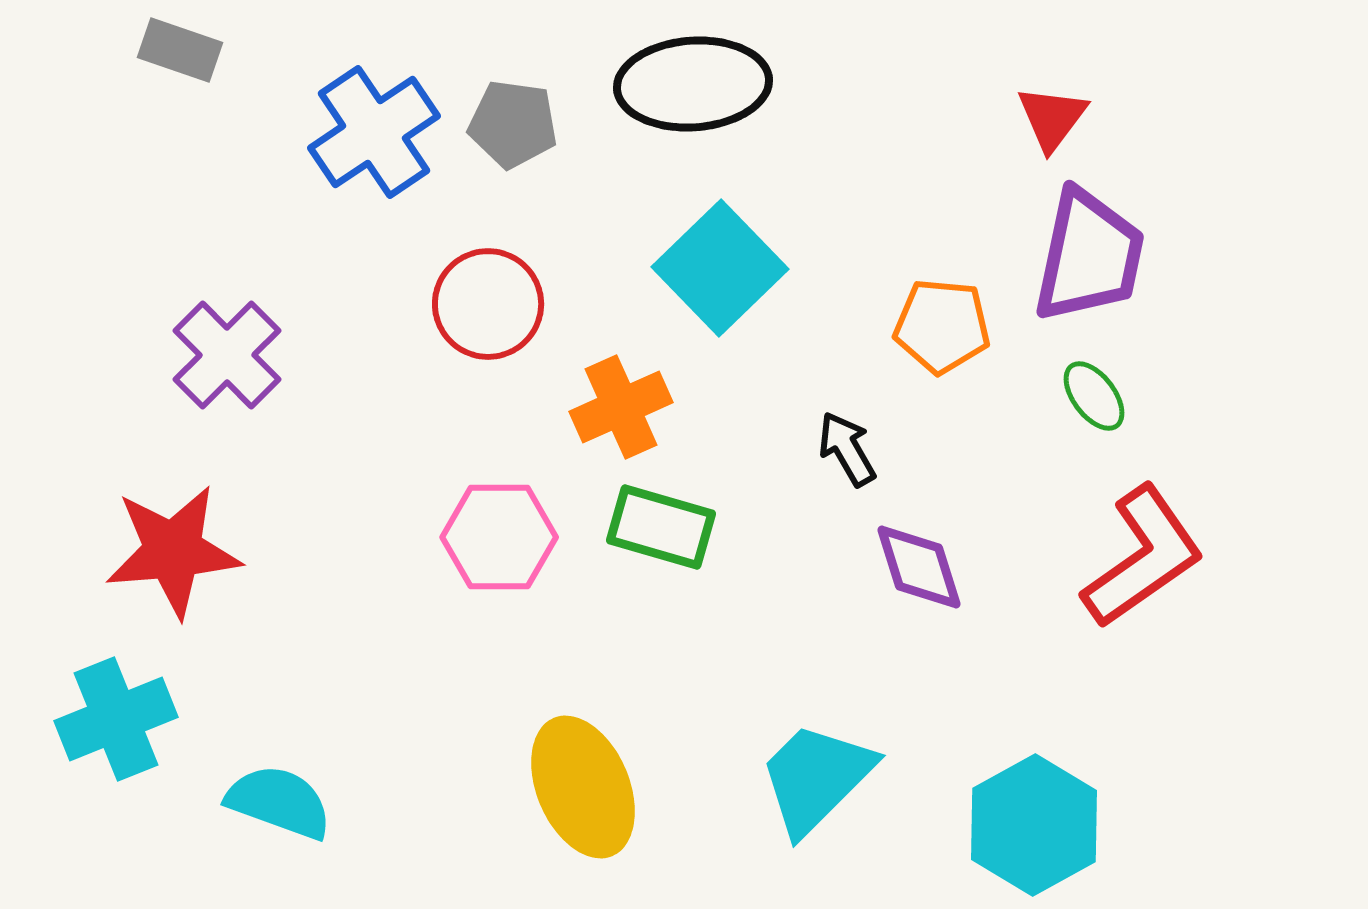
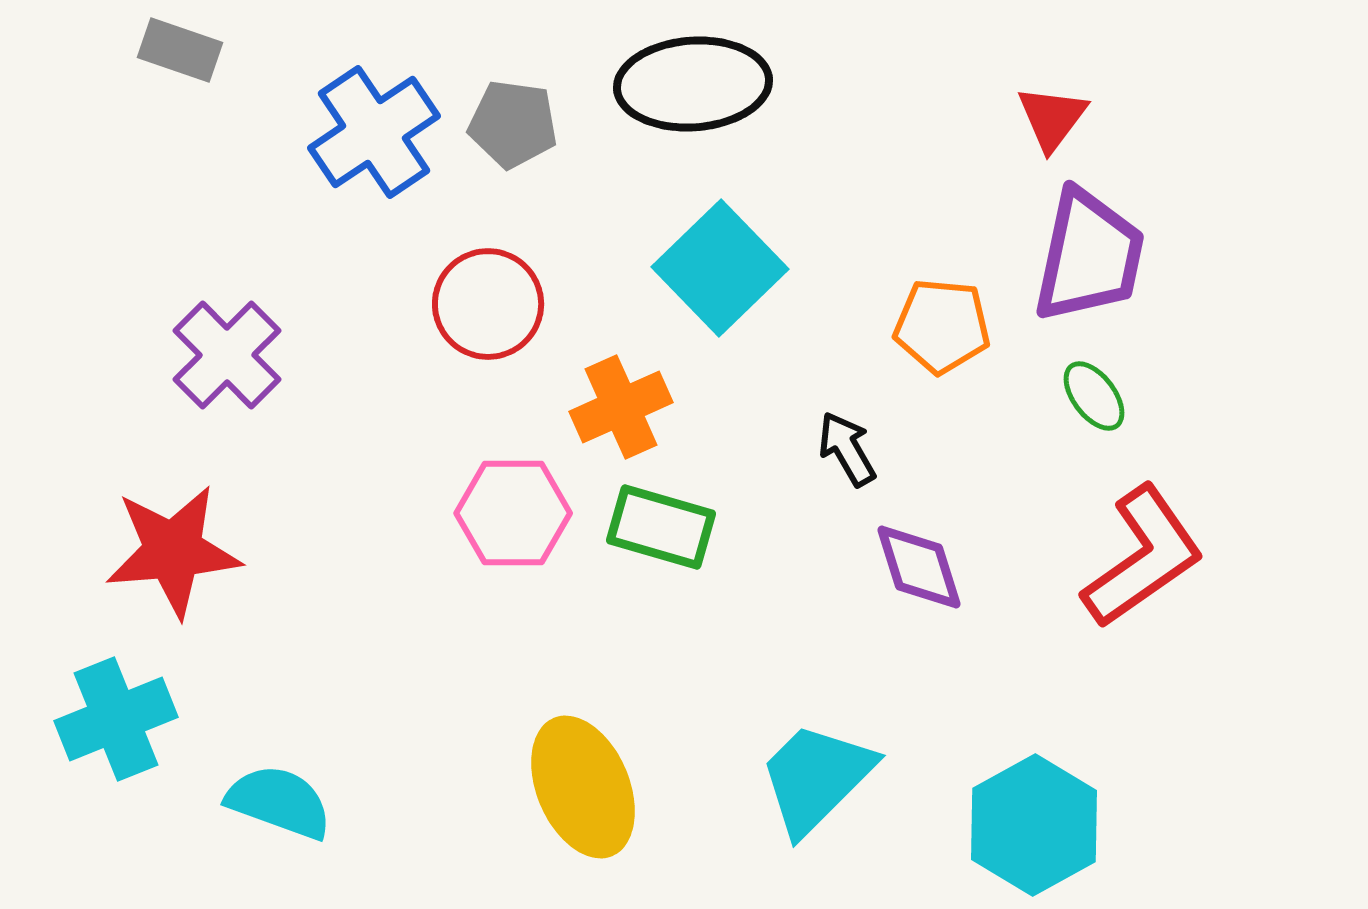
pink hexagon: moved 14 px right, 24 px up
